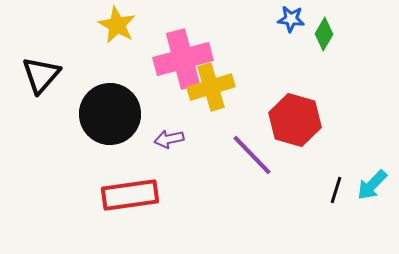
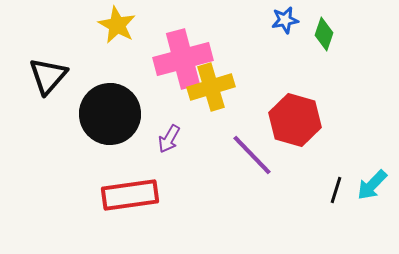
blue star: moved 6 px left, 1 px down; rotated 16 degrees counterclockwise
green diamond: rotated 12 degrees counterclockwise
black triangle: moved 7 px right, 1 px down
purple arrow: rotated 48 degrees counterclockwise
